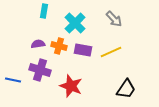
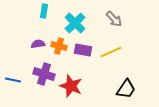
purple cross: moved 4 px right, 4 px down
